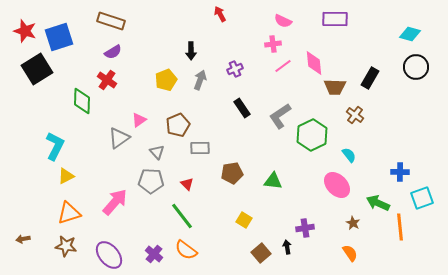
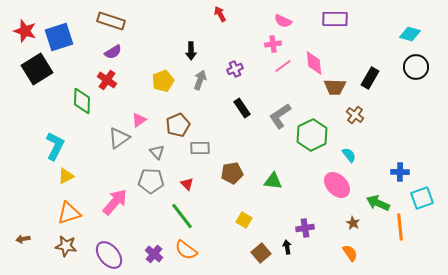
yellow pentagon at (166, 80): moved 3 px left, 1 px down
